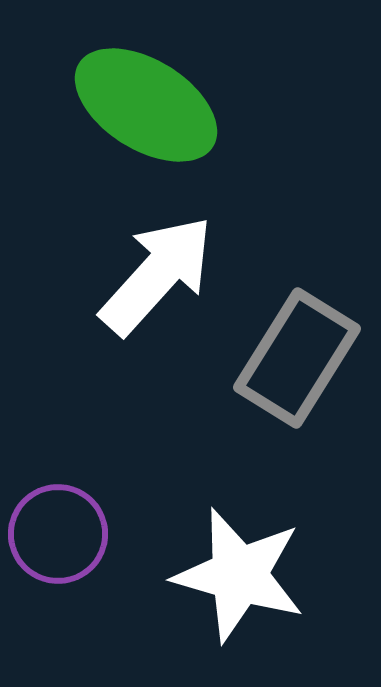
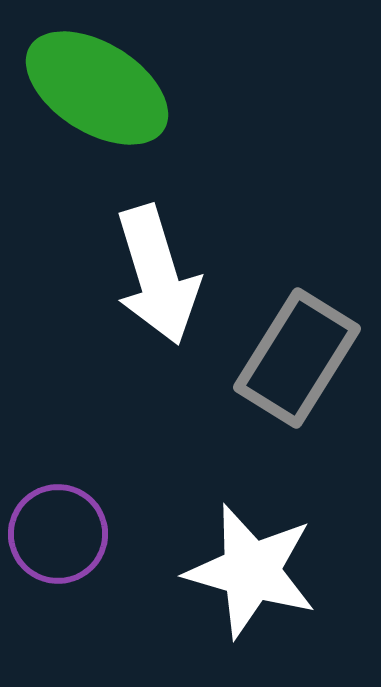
green ellipse: moved 49 px left, 17 px up
white arrow: rotated 121 degrees clockwise
white star: moved 12 px right, 4 px up
